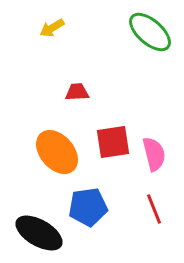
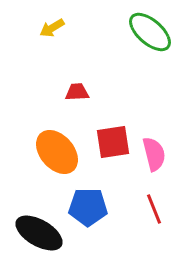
blue pentagon: rotated 9 degrees clockwise
